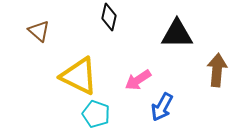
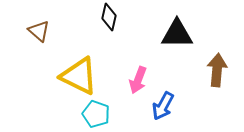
pink arrow: rotated 36 degrees counterclockwise
blue arrow: moved 1 px right, 1 px up
